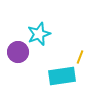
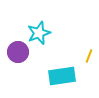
cyan star: moved 1 px up
yellow line: moved 9 px right, 1 px up
